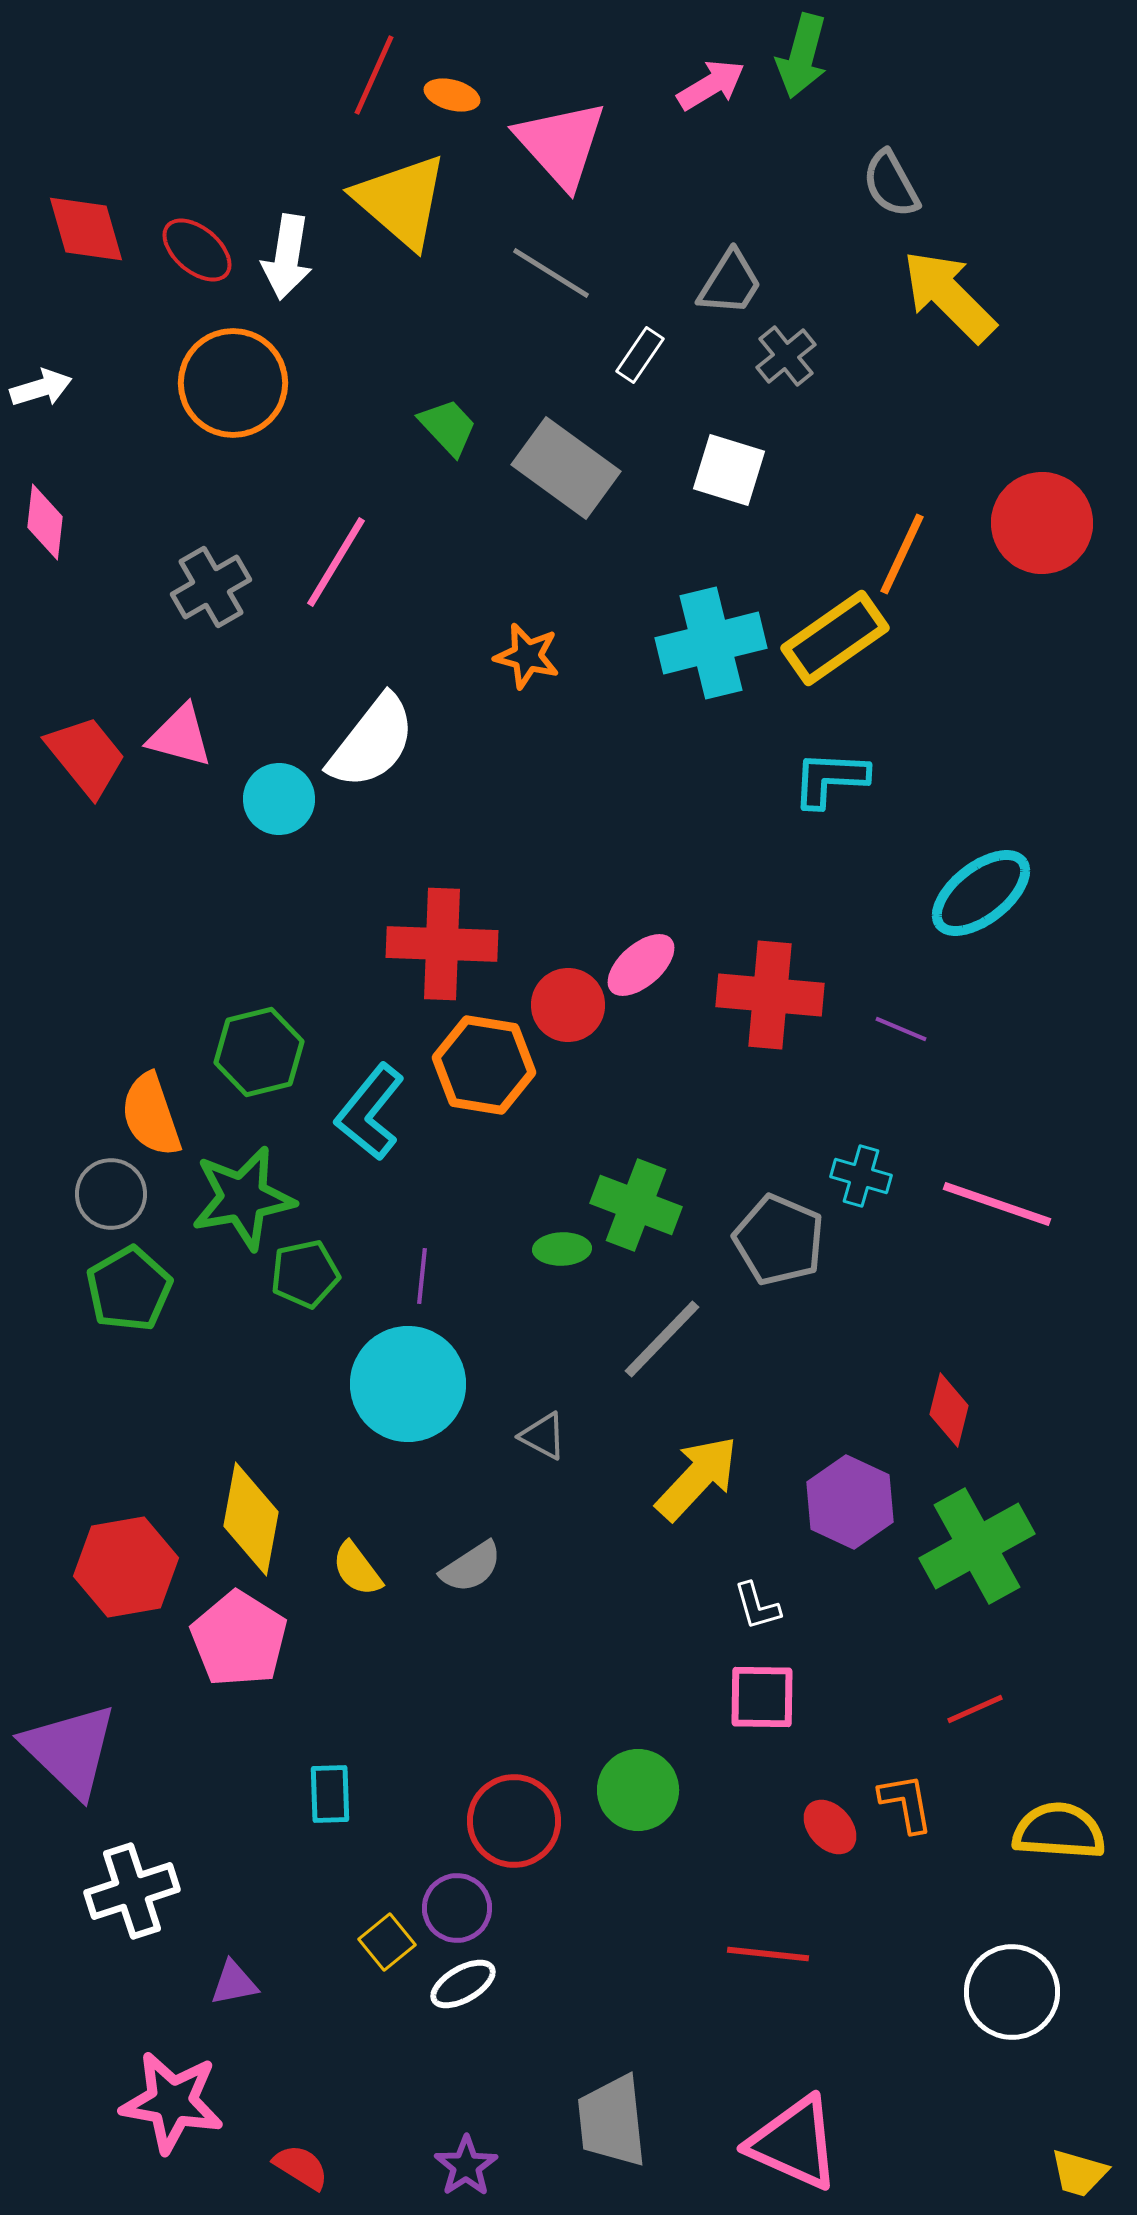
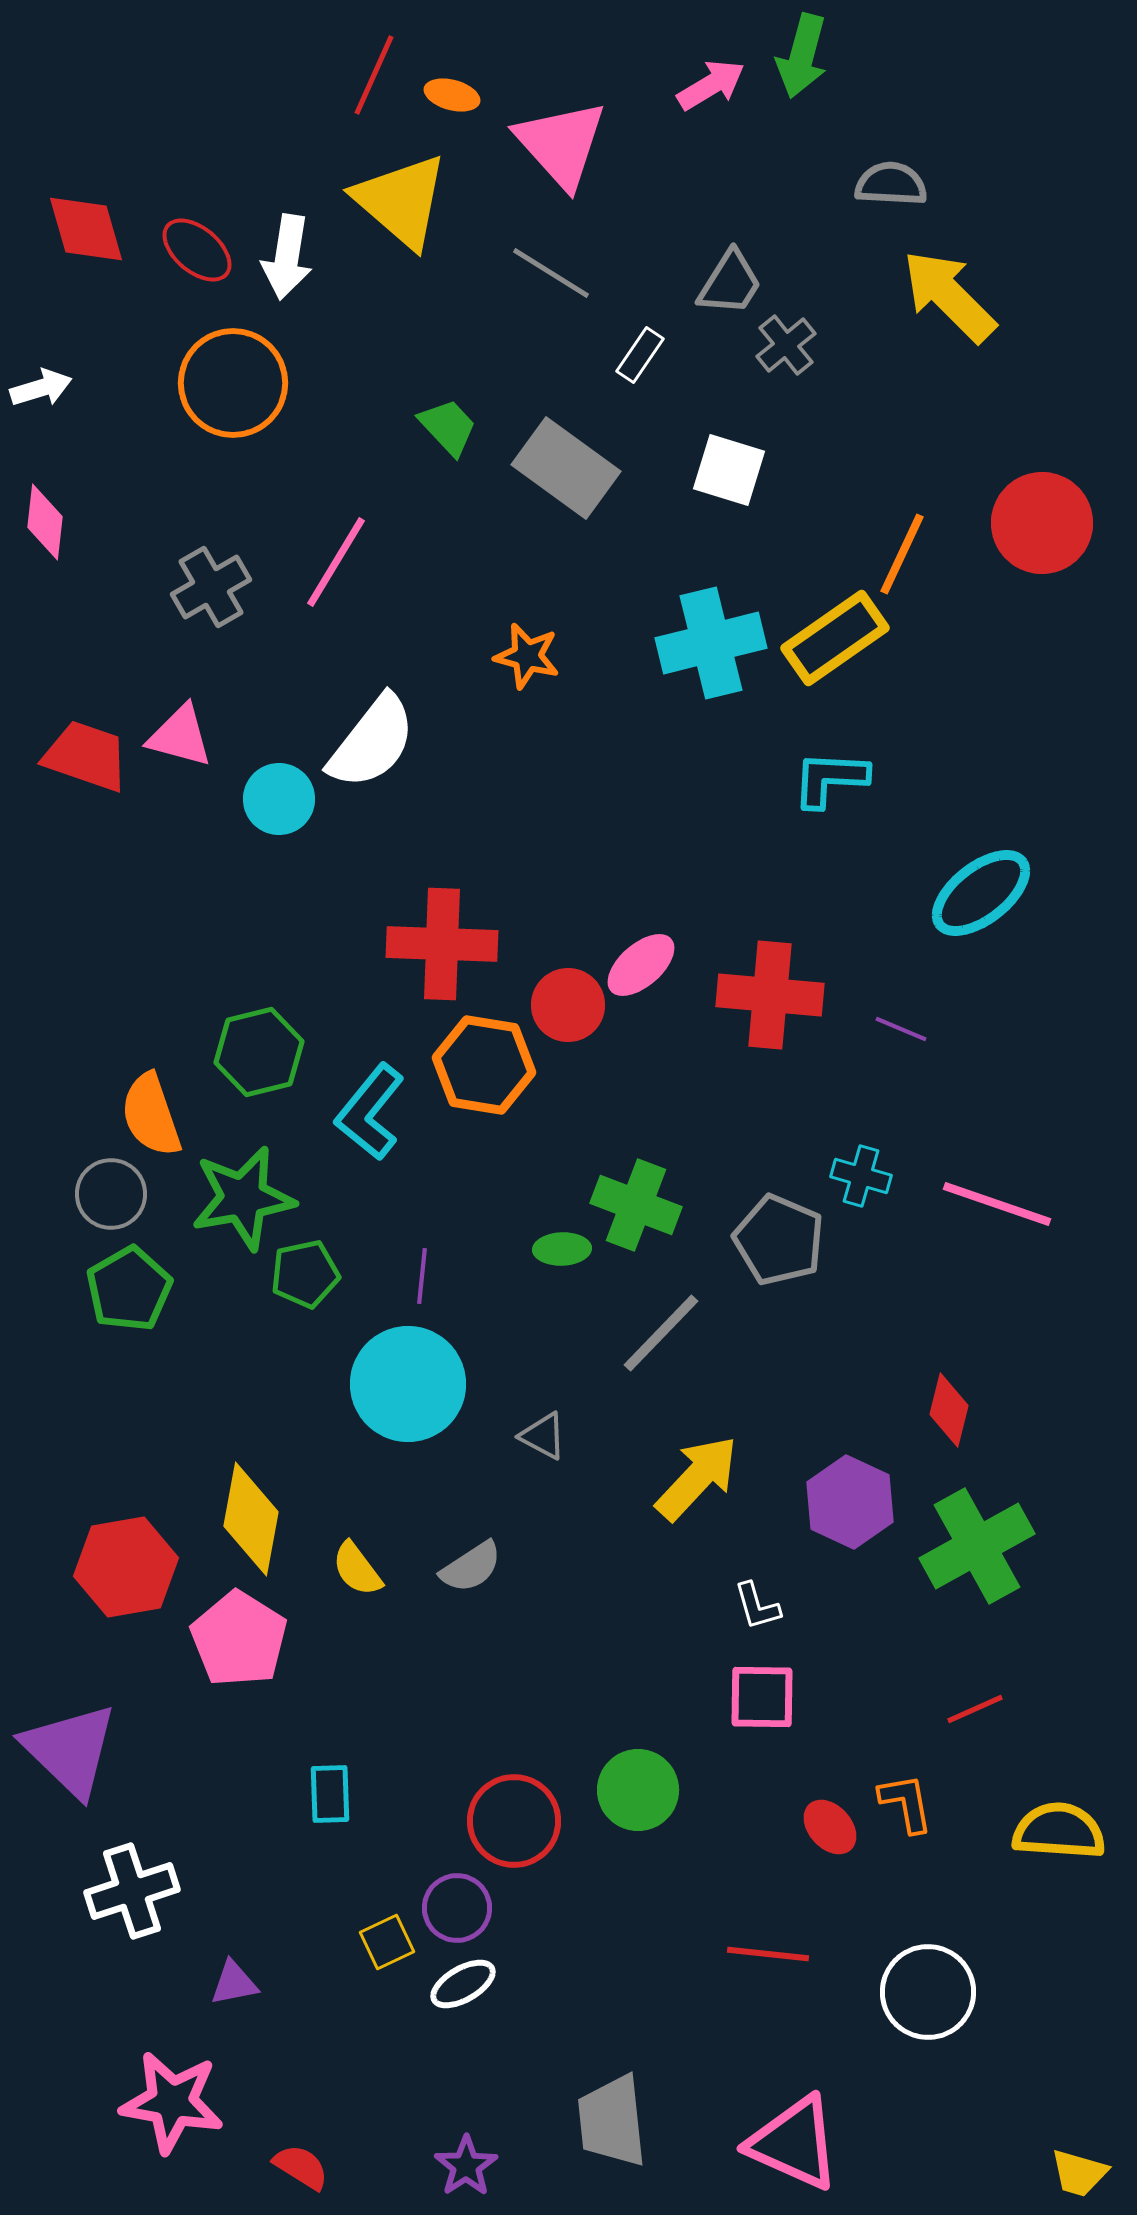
gray semicircle at (891, 184): rotated 122 degrees clockwise
gray cross at (786, 356): moved 11 px up
red trapezoid at (86, 756): rotated 32 degrees counterclockwise
gray line at (662, 1339): moved 1 px left, 6 px up
yellow square at (387, 1942): rotated 14 degrees clockwise
white circle at (1012, 1992): moved 84 px left
